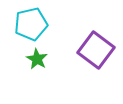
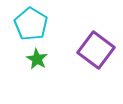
cyan pentagon: rotated 28 degrees counterclockwise
